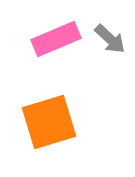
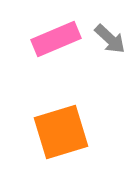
orange square: moved 12 px right, 10 px down
